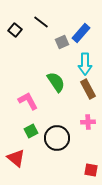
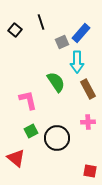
black line: rotated 35 degrees clockwise
cyan arrow: moved 8 px left, 2 px up
pink L-shape: moved 1 px up; rotated 15 degrees clockwise
red square: moved 1 px left, 1 px down
